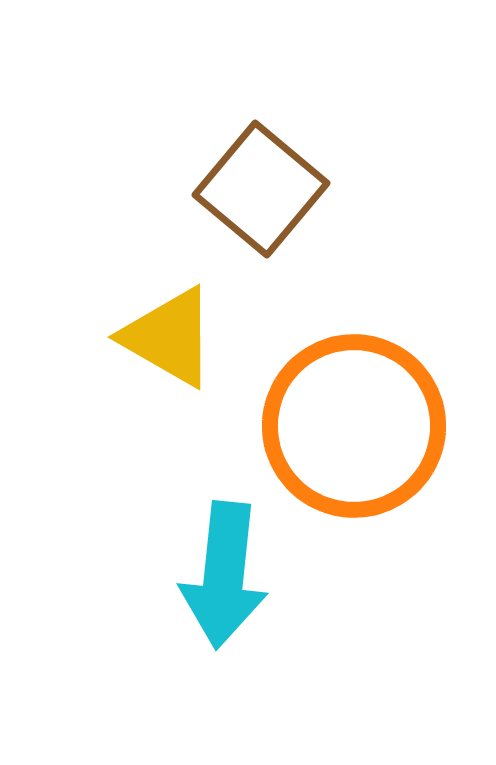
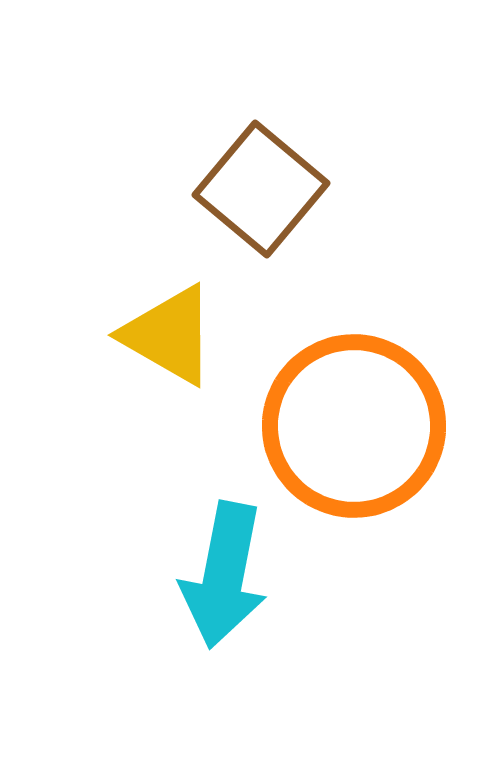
yellow triangle: moved 2 px up
cyan arrow: rotated 5 degrees clockwise
